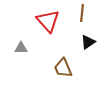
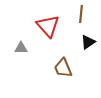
brown line: moved 1 px left, 1 px down
red triangle: moved 5 px down
